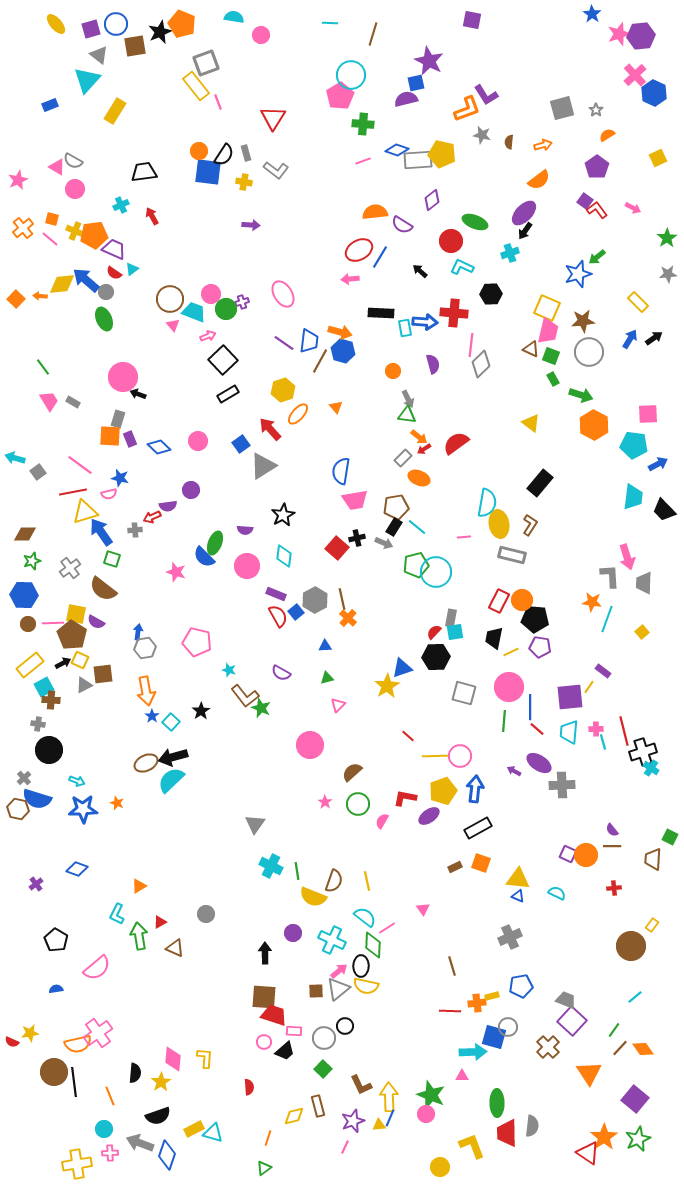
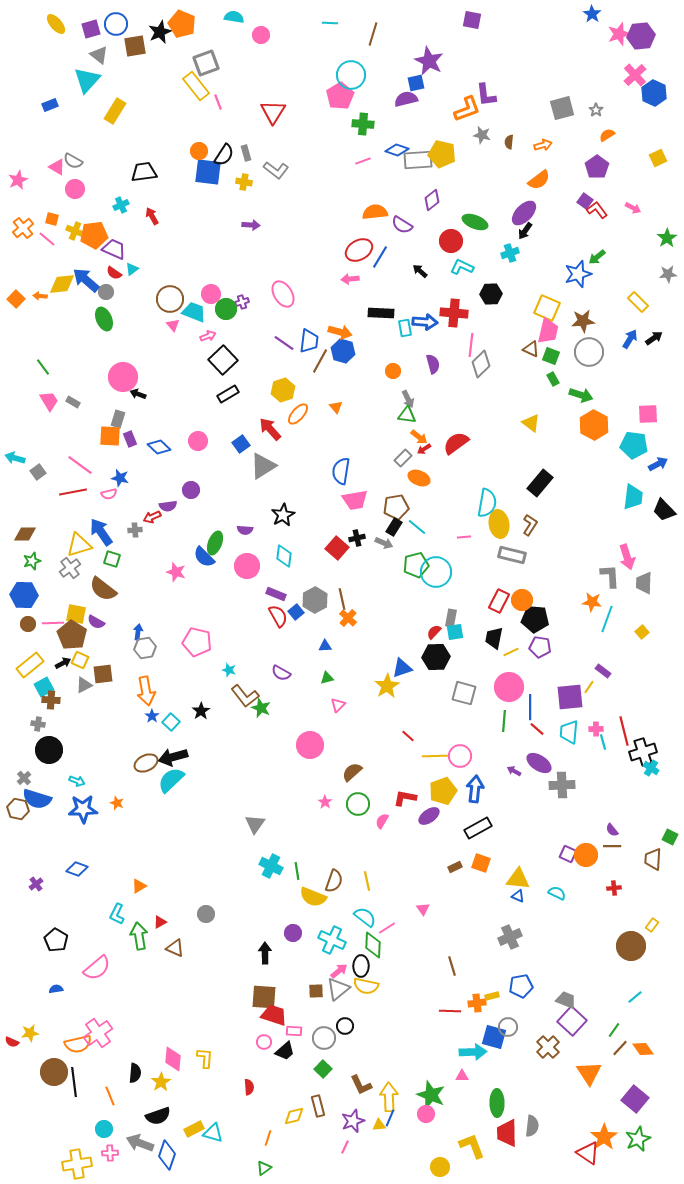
purple L-shape at (486, 95): rotated 25 degrees clockwise
red triangle at (273, 118): moved 6 px up
pink line at (50, 239): moved 3 px left
yellow triangle at (85, 512): moved 6 px left, 33 px down
